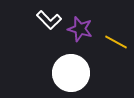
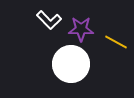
purple star: moved 1 px right; rotated 15 degrees counterclockwise
white circle: moved 9 px up
